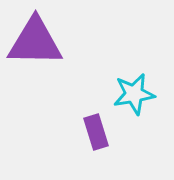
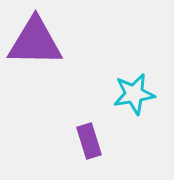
purple rectangle: moved 7 px left, 9 px down
